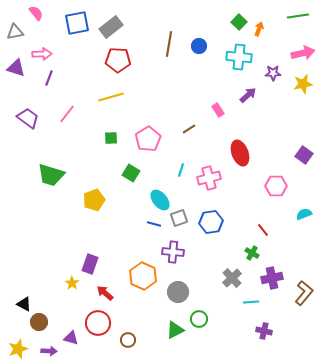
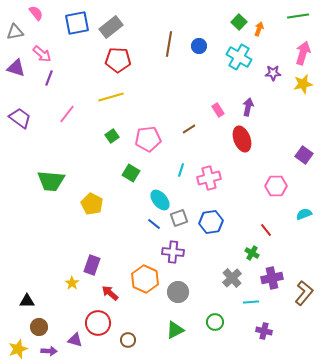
pink arrow at (303, 53): rotated 60 degrees counterclockwise
pink arrow at (42, 54): rotated 42 degrees clockwise
cyan cross at (239, 57): rotated 25 degrees clockwise
purple arrow at (248, 95): moved 12 px down; rotated 36 degrees counterclockwise
purple trapezoid at (28, 118): moved 8 px left
green square at (111, 138): moved 1 px right, 2 px up; rotated 32 degrees counterclockwise
pink pentagon at (148, 139): rotated 25 degrees clockwise
red ellipse at (240, 153): moved 2 px right, 14 px up
green trapezoid at (51, 175): moved 6 px down; rotated 12 degrees counterclockwise
yellow pentagon at (94, 200): moved 2 px left, 4 px down; rotated 25 degrees counterclockwise
blue line at (154, 224): rotated 24 degrees clockwise
red line at (263, 230): moved 3 px right
purple rectangle at (90, 264): moved 2 px right, 1 px down
orange hexagon at (143, 276): moved 2 px right, 3 px down
red arrow at (105, 293): moved 5 px right
black triangle at (24, 304): moved 3 px right, 3 px up; rotated 28 degrees counterclockwise
green circle at (199, 319): moved 16 px right, 3 px down
brown circle at (39, 322): moved 5 px down
purple triangle at (71, 338): moved 4 px right, 2 px down
